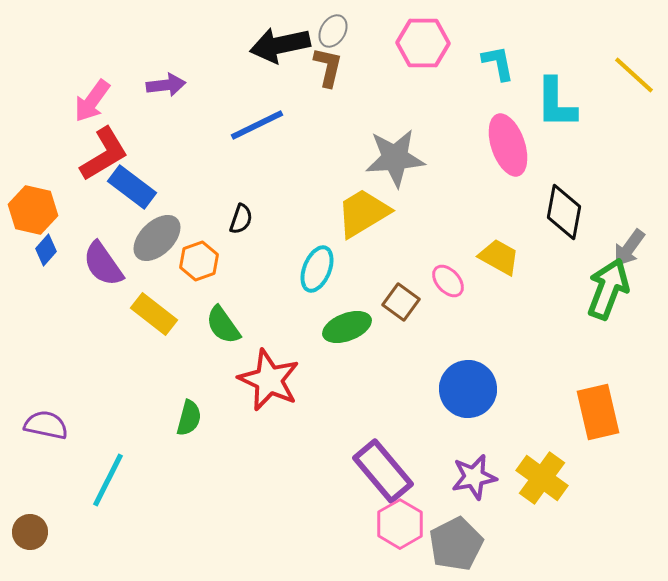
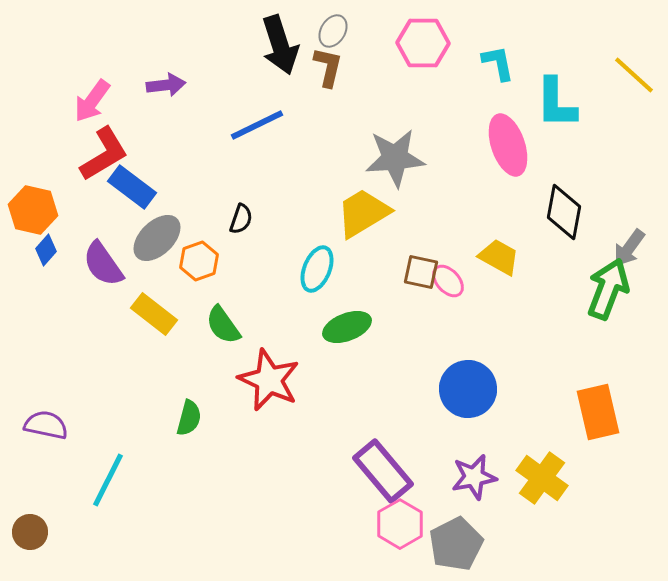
black arrow at (280, 45): rotated 96 degrees counterclockwise
brown square at (401, 302): moved 20 px right, 30 px up; rotated 24 degrees counterclockwise
